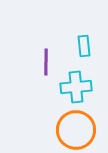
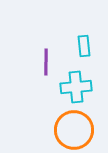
orange circle: moved 2 px left
